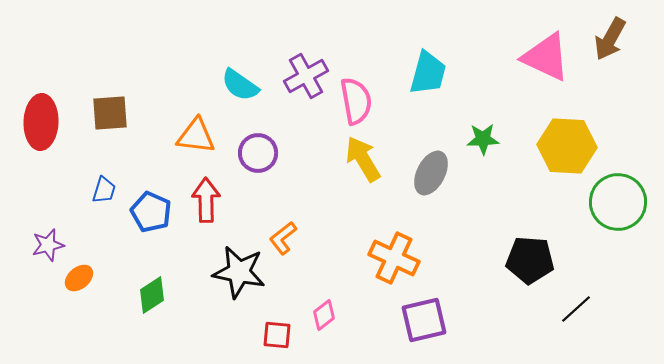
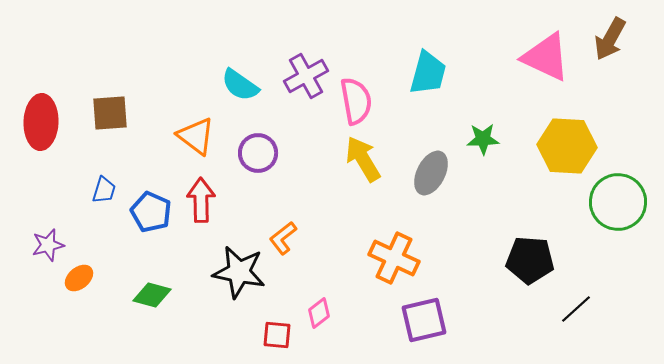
orange triangle: rotated 30 degrees clockwise
red arrow: moved 5 px left
green diamond: rotated 48 degrees clockwise
pink diamond: moved 5 px left, 2 px up
